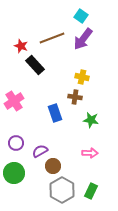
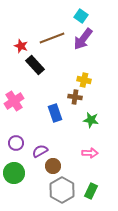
yellow cross: moved 2 px right, 3 px down
